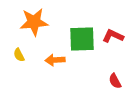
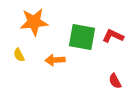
green square: moved 2 px up; rotated 12 degrees clockwise
